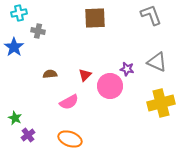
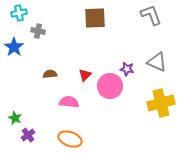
pink semicircle: rotated 144 degrees counterclockwise
